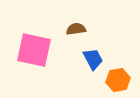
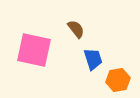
brown semicircle: rotated 60 degrees clockwise
blue trapezoid: rotated 10 degrees clockwise
